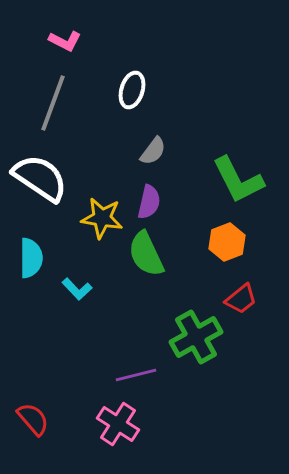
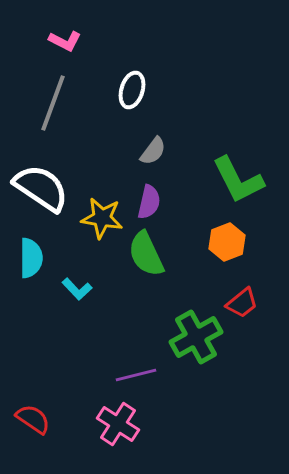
white semicircle: moved 1 px right, 10 px down
red trapezoid: moved 1 px right, 4 px down
red semicircle: rotated 15 degrees counterclockwise
